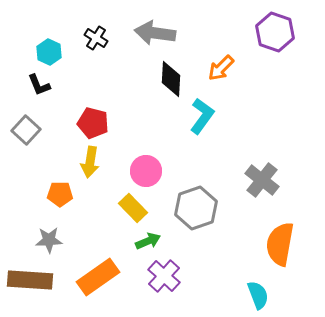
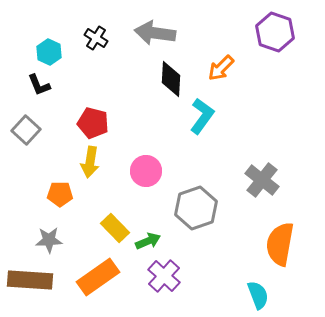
yellow rectangle: moved 18 px left, 20 px down
